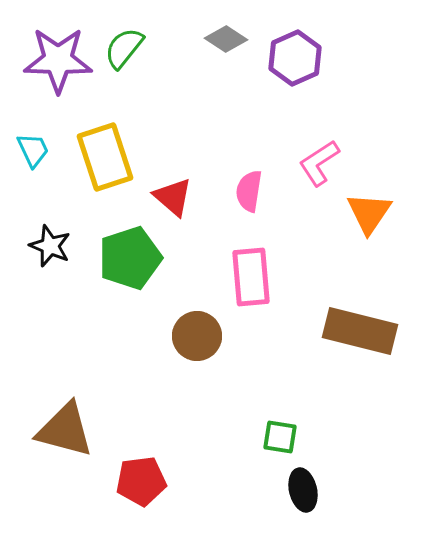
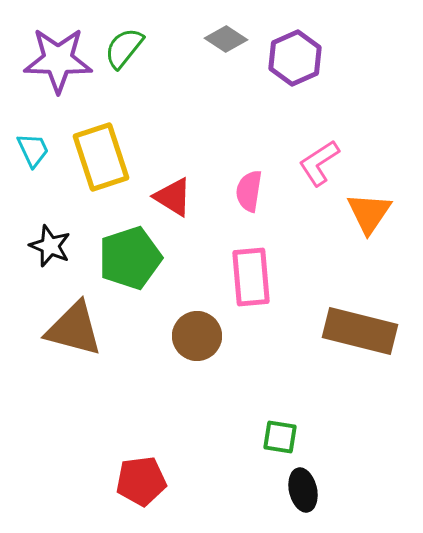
yellow rectangle: moved 4 px left
red triangle: rotated 9 degrees counterclockwise
brown triangle: moved 9 px right, 101 px up
